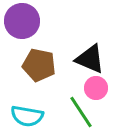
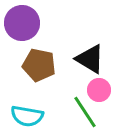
purple circle: moved 2 px down
black triangle: rotated 8 degrees clockwise
pink circle: moved 3 px right, 2 px down
green line: moved 4 px right
